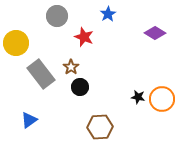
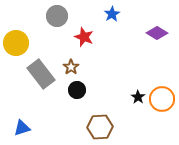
blue star: moved 4 px right
purple diamond: moved 2 px right
black circle: moved 3 px left, 3 px down
black star: rotated 24 degrees clockwise
blue triangle: moved 7 px left, 8 px down; rotated 18 degrees clockwise
